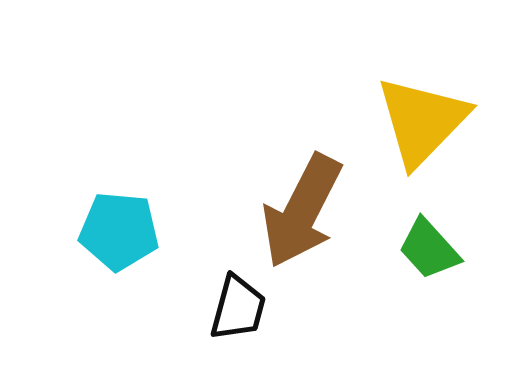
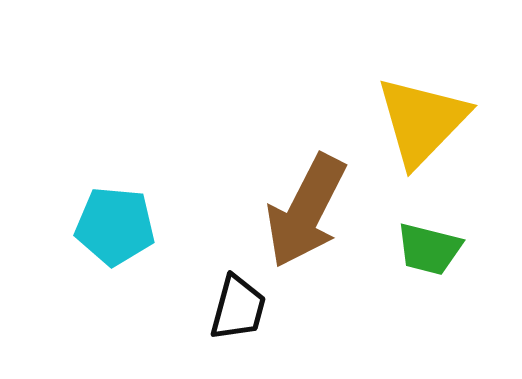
brown arrow: moved 4 px right
cyan pentagon: moved 4 px left, 5 px up
green trapezoid: rotated 34 degrees counterclockwise
